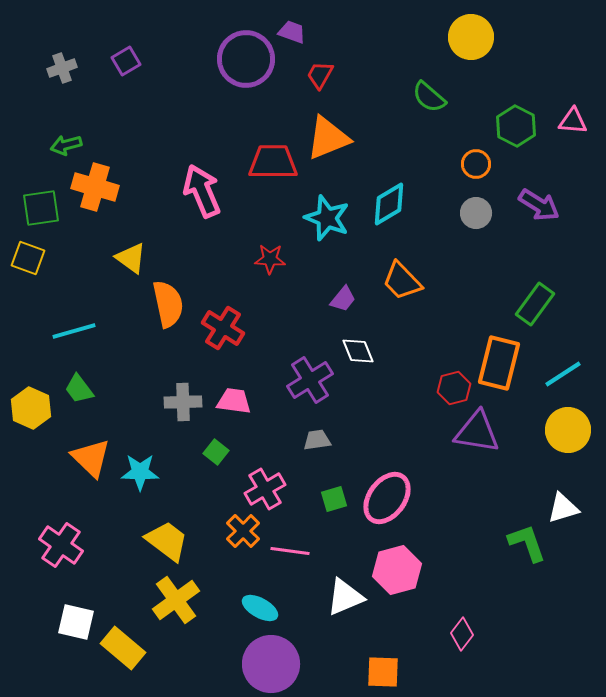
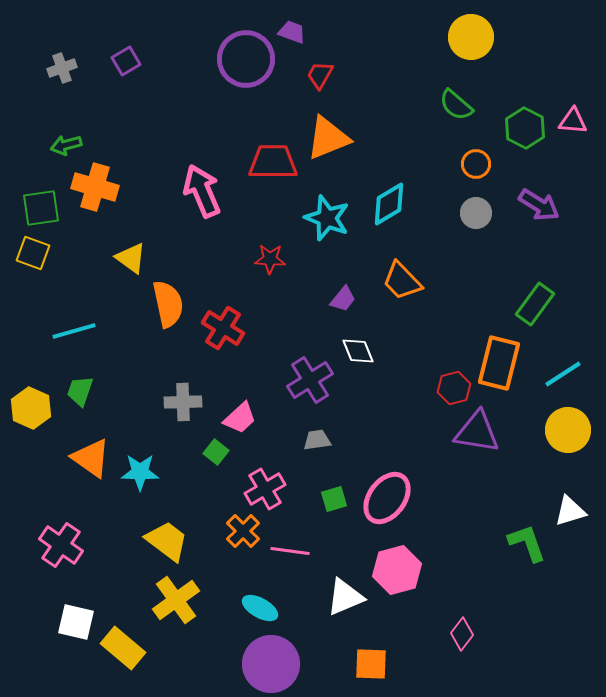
green semicircle at (429, 97): moved 27 px right, 8 px down
green hexagon at (516, 126): moved 9 px right, 2 px down
yellow square at (28, 258): moved 5 px right, 5 px up
green trapezoid at (79, 389): moved 1 px right, 2 px down; rotated 56 degrees clockwise
pink trapezoid at (234, 401): moved 6 px right, 17 px down; rotated 129 degrees clockwise
orange triangle at (91, 458): rotated 9 degrees counterclockwise
white triangle at (563, 508): moved 7 px right, 3 px down
orange square at (383, 672): moved 12 px left, 8 px up
